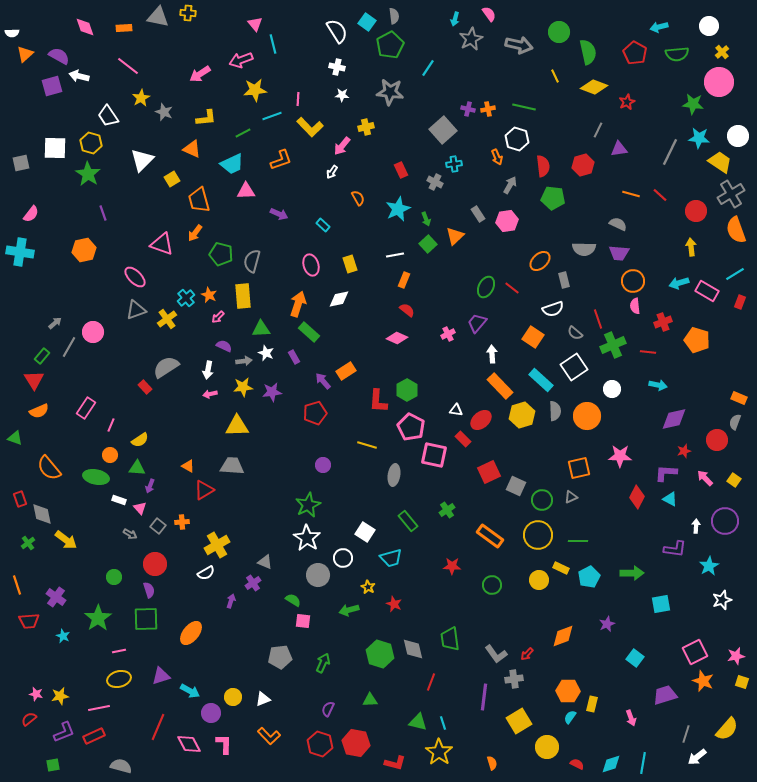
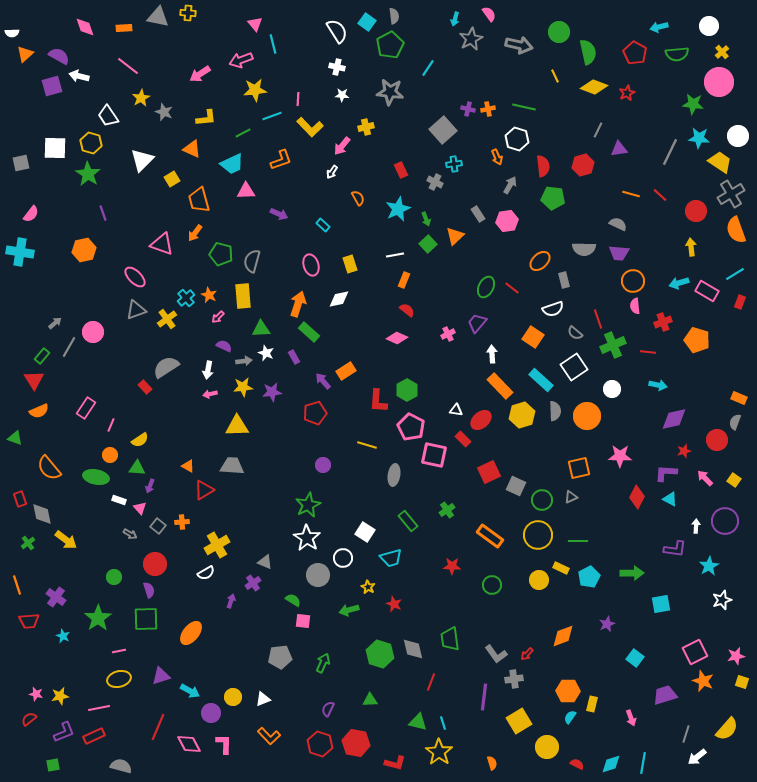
red star at (627, 102): moved 9 px up
